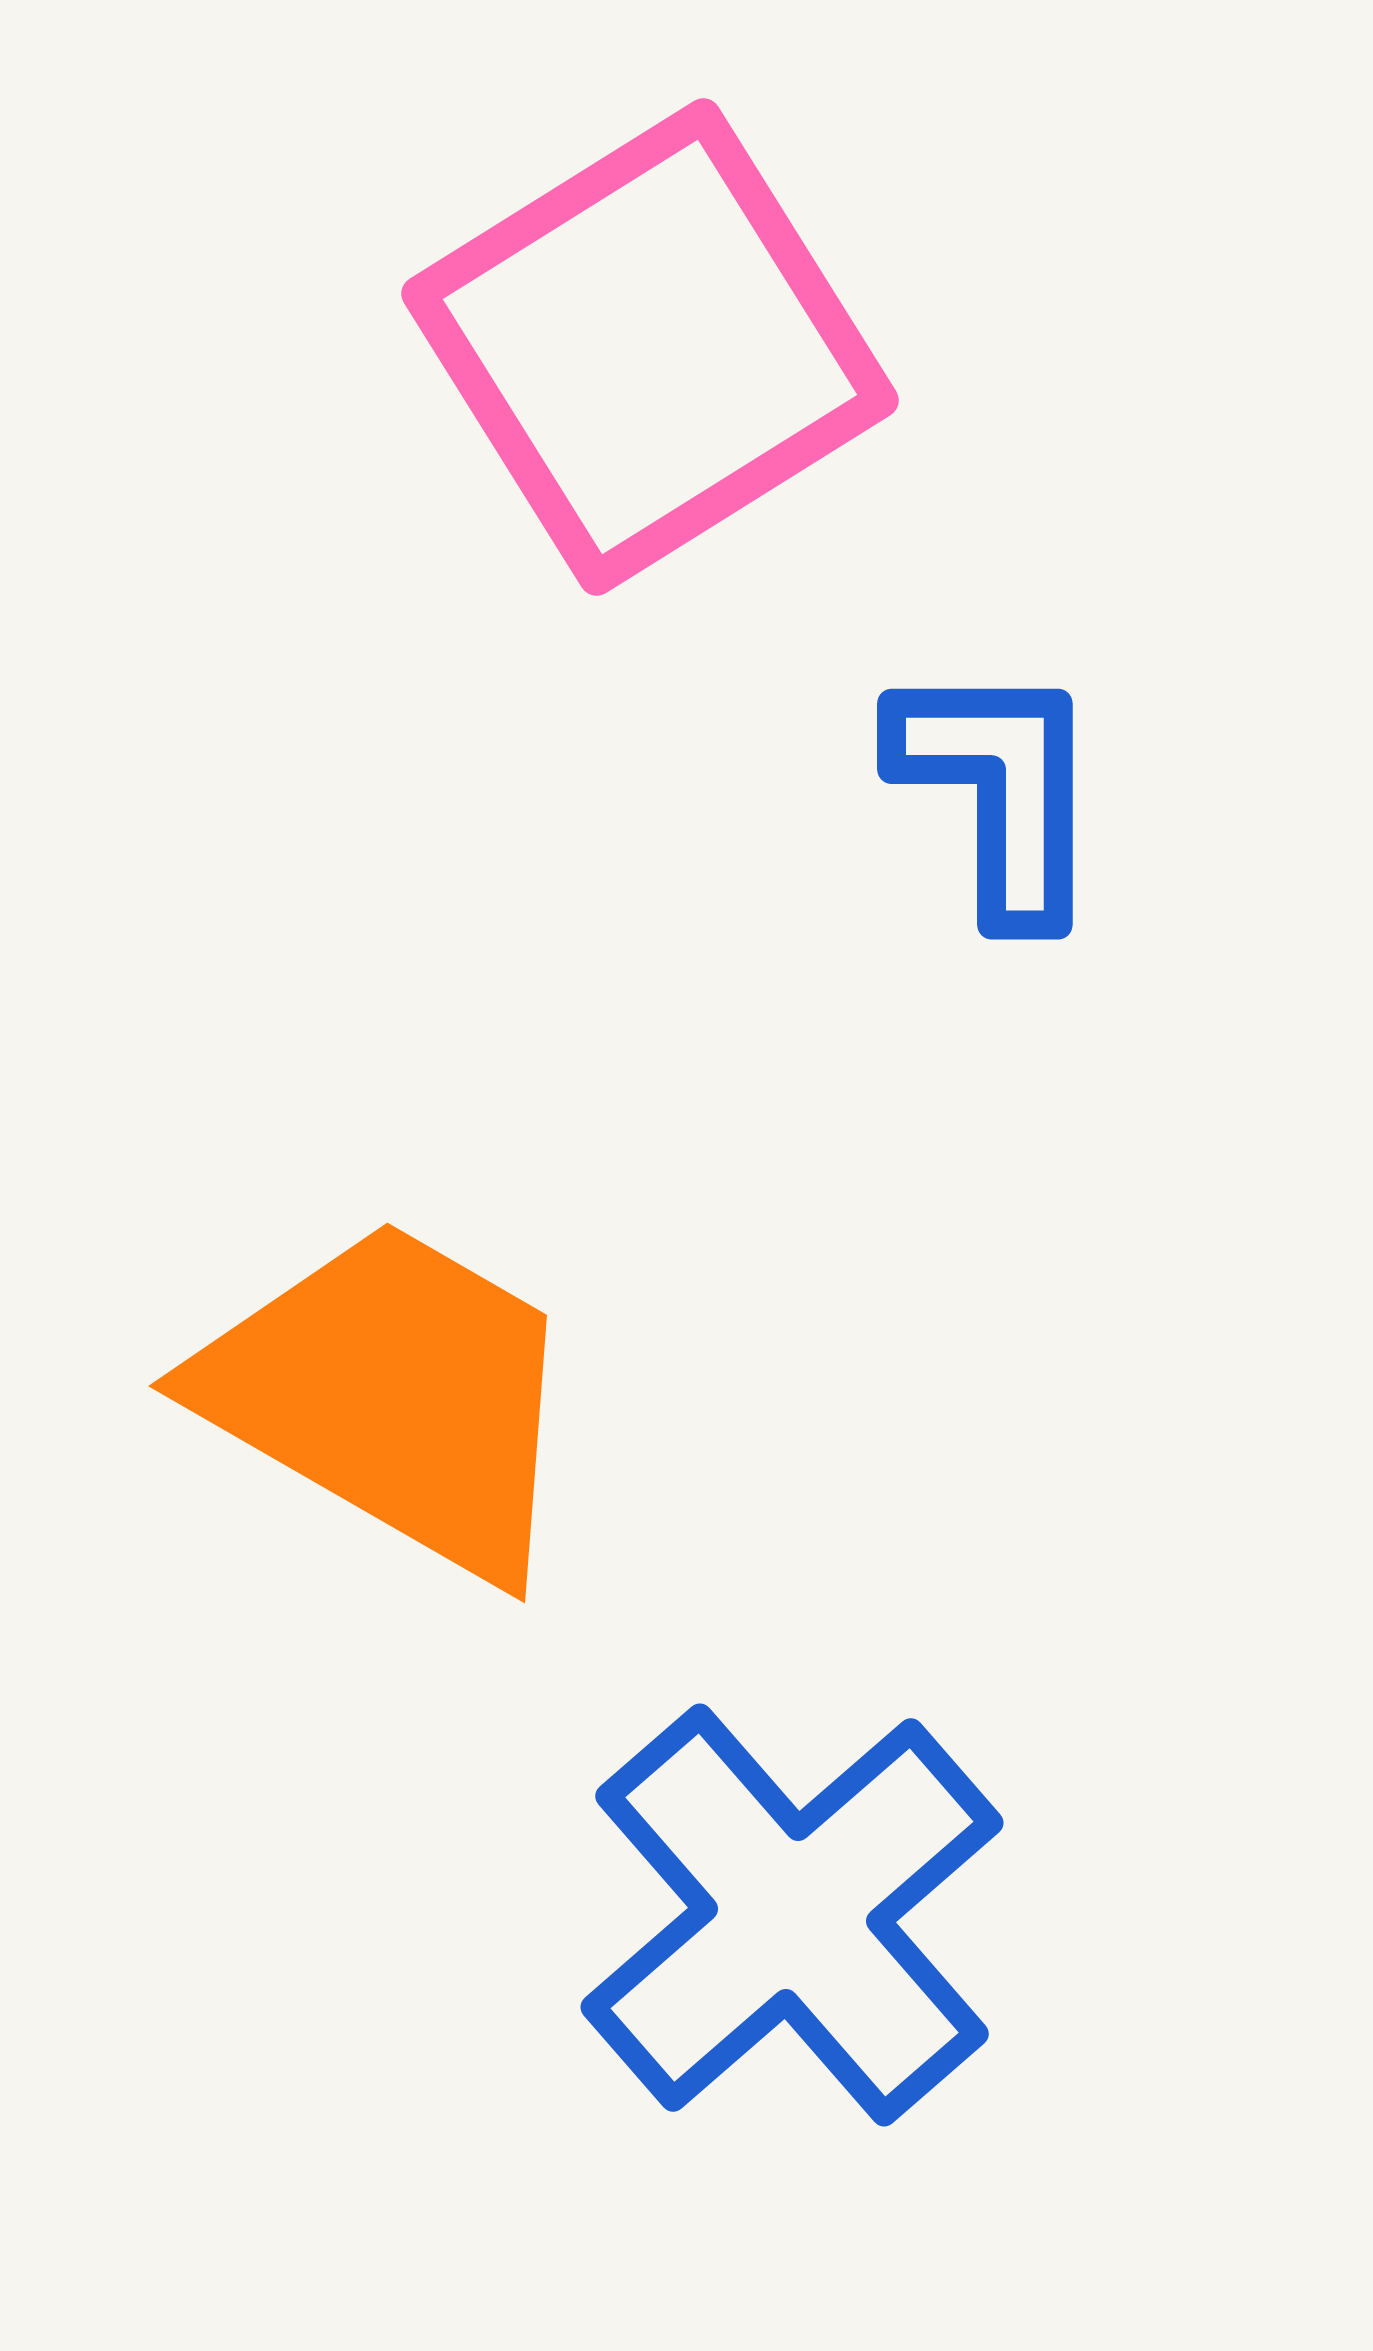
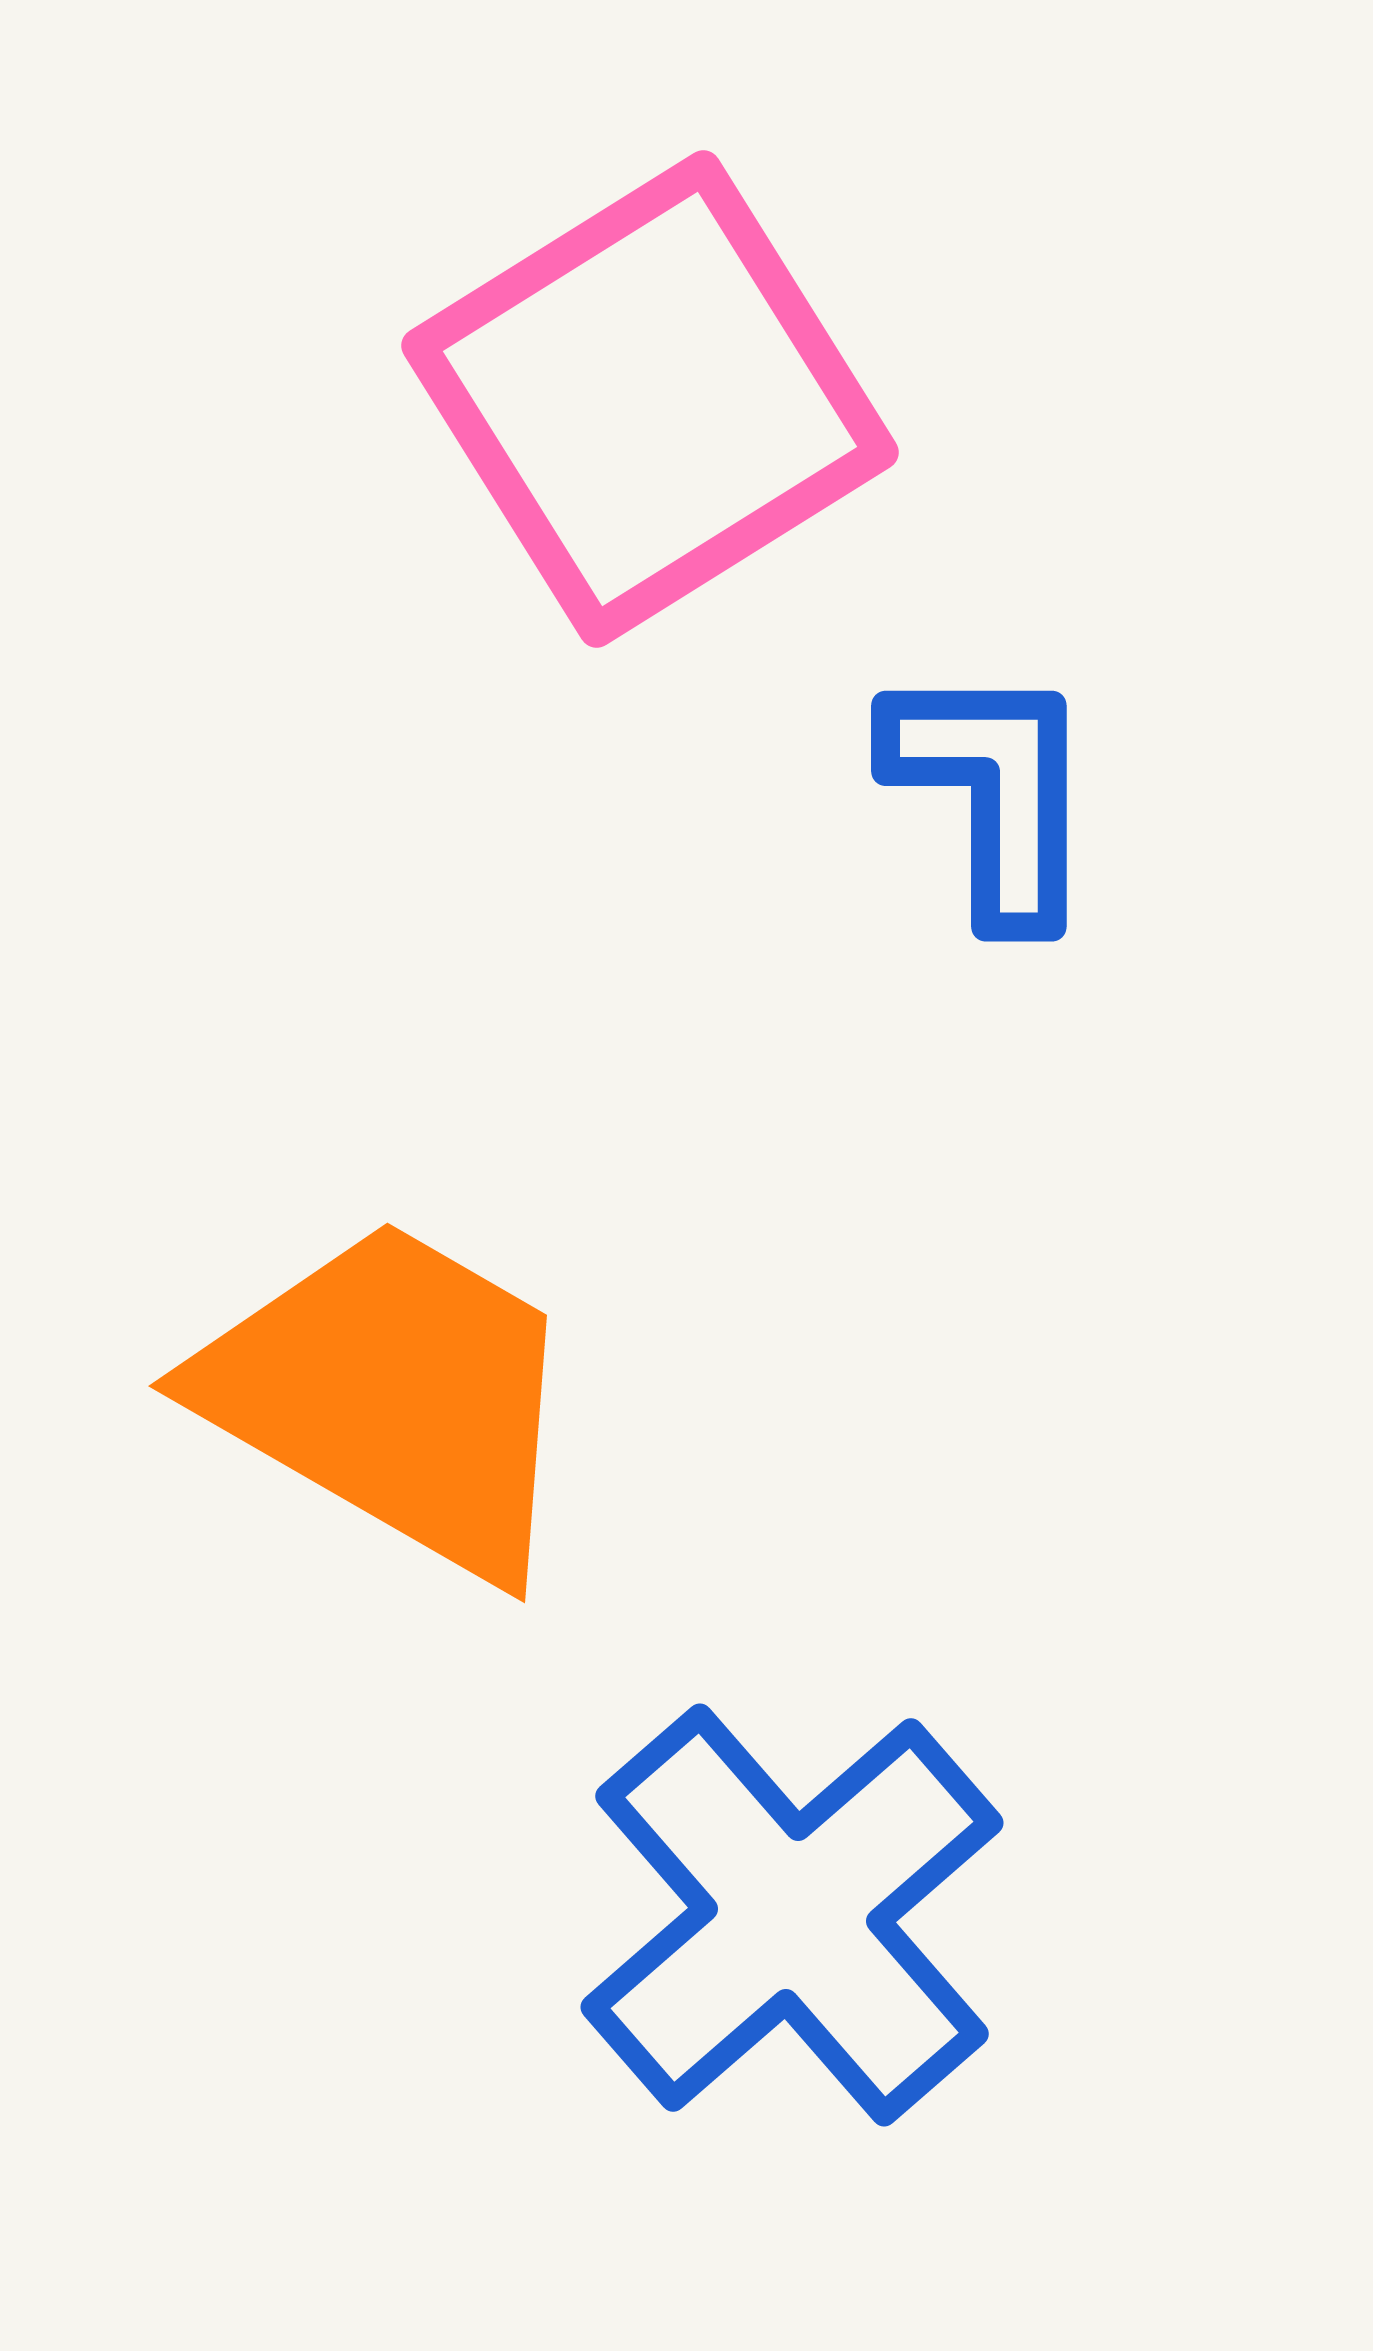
pink square: moved 52 px down
blue L-shape: moved 6 px left, 2 px down
